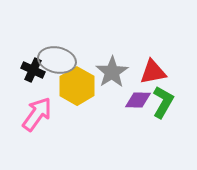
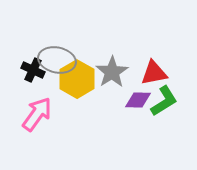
red triangle: moved 1 px right, 1 px down
yellow hexagon: moved 7 px up
green L-shape: moved 1 px right, 1 px up; rotated 28 degrees clockwise
